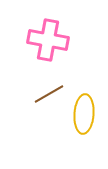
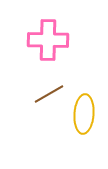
pink cross: rotated 9 degrees counterclockwise
